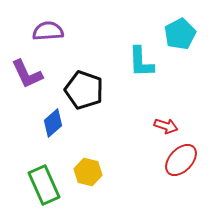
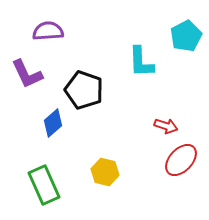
cyan pentagon: moved 6 px right, 2 px down
yellow hexagon: moved 17 px right
